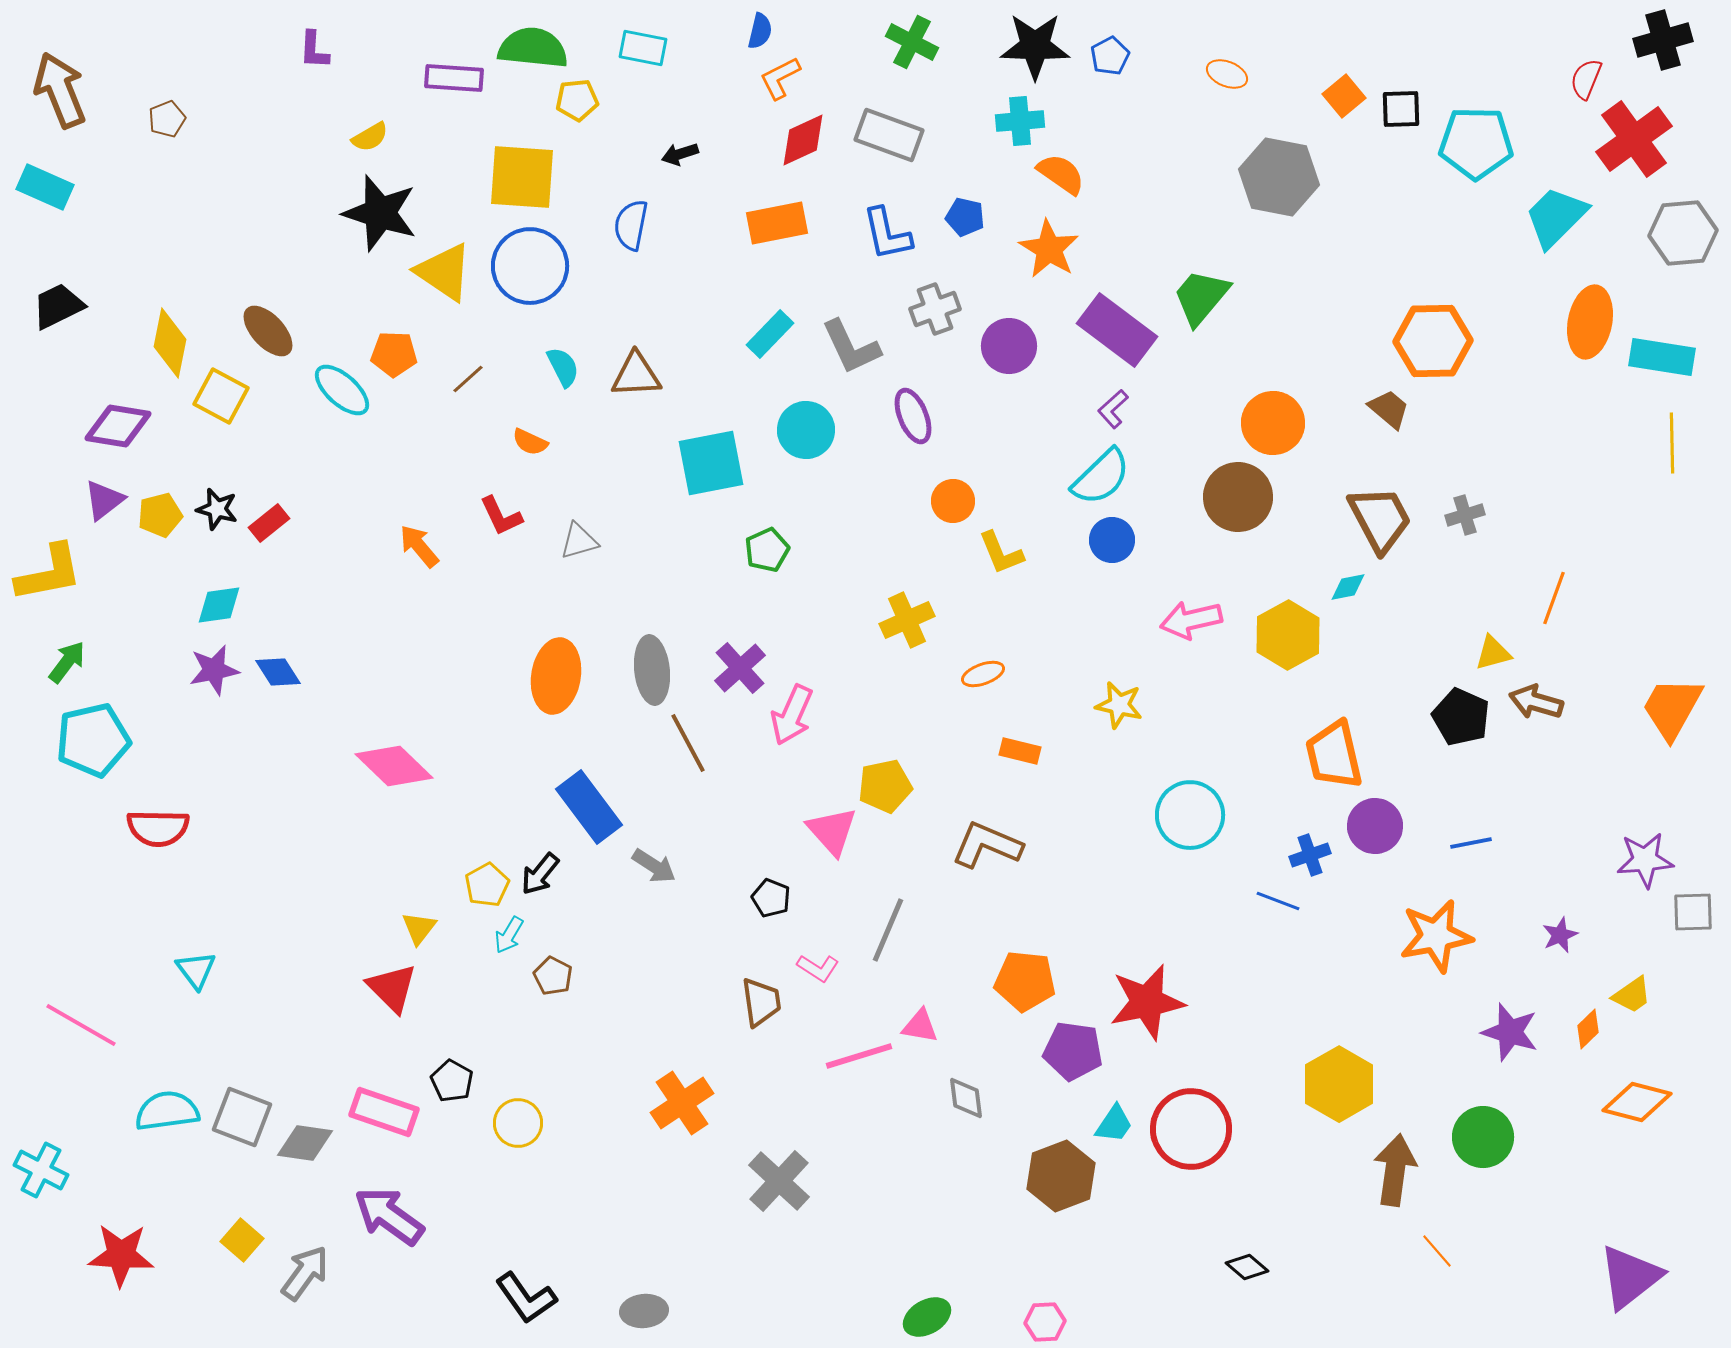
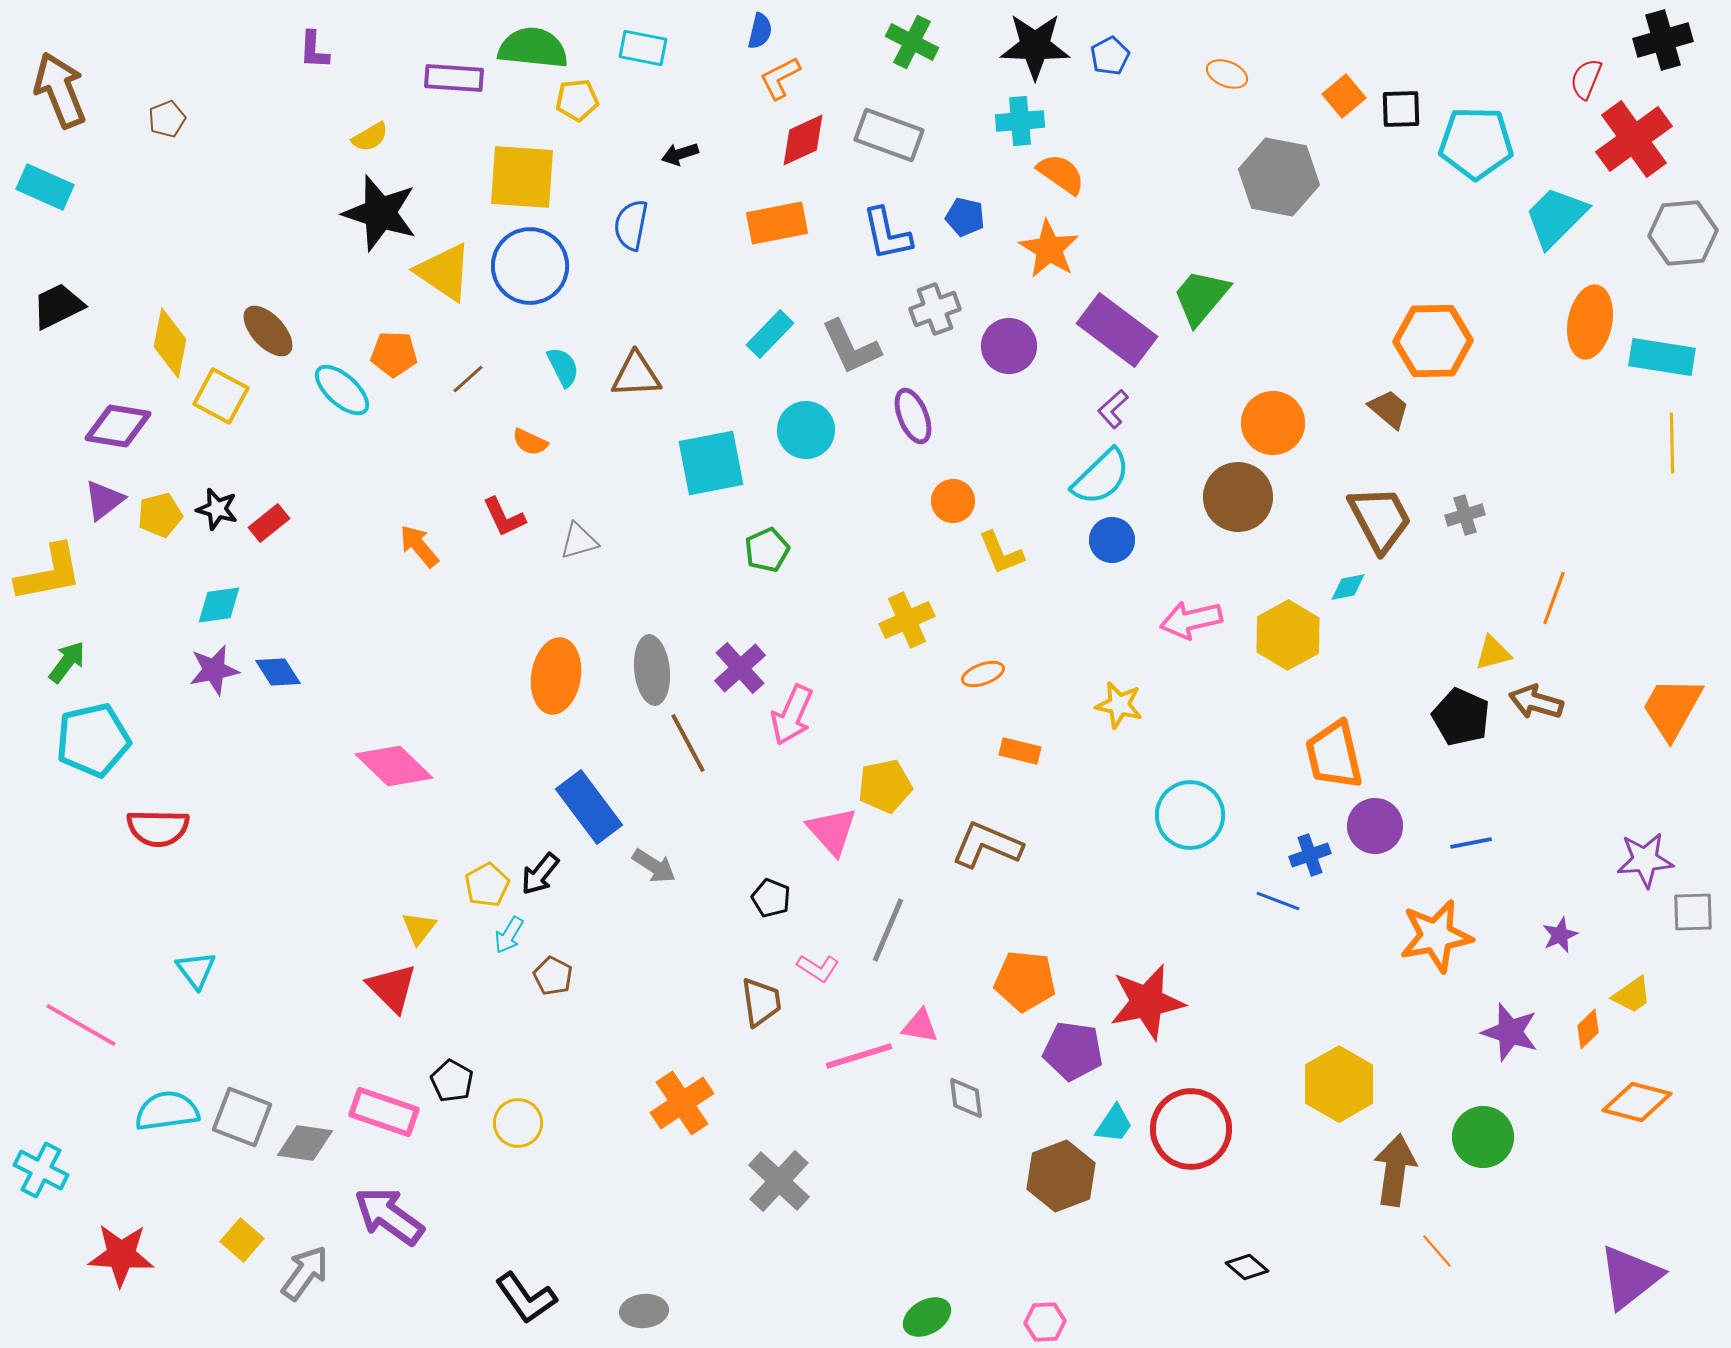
red L-shape at (501, 516): moved 3 px right, 1 px down
